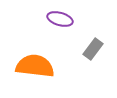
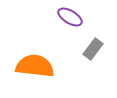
purple ellipse: moved 10 px right, 2 px up; rotated 15 degrees clockwise
